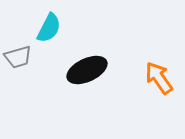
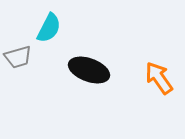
black ellipse: moved 2 px right; rotated 45 degrees clockwise
